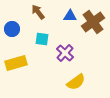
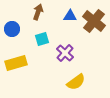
brown arrow: rotated 56 degrees clockwise
brown cross: moved 1 px right, 1 px up; rotated 15 degrees counterclockwise
cyan square: rotated 24 degrees counterclockwise
